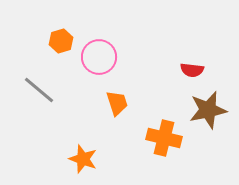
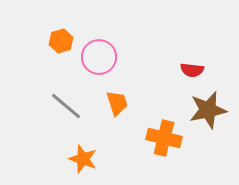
gray line: moved 27 px right, 16 px down
